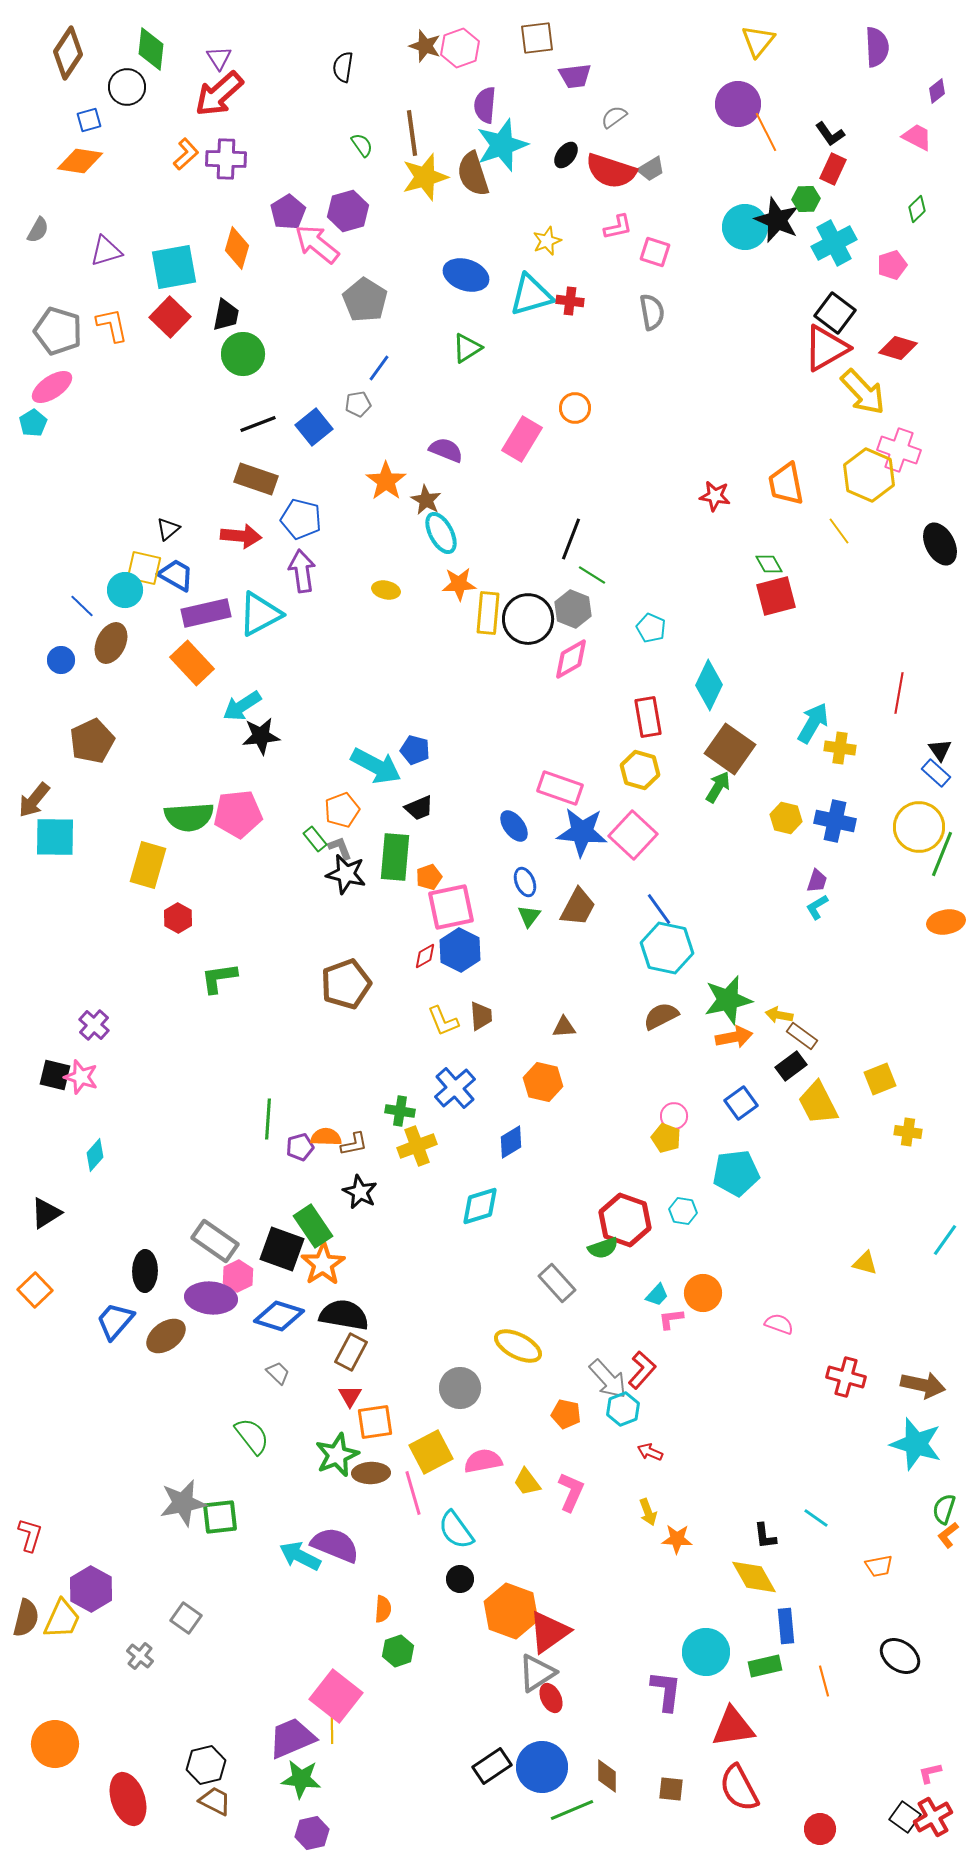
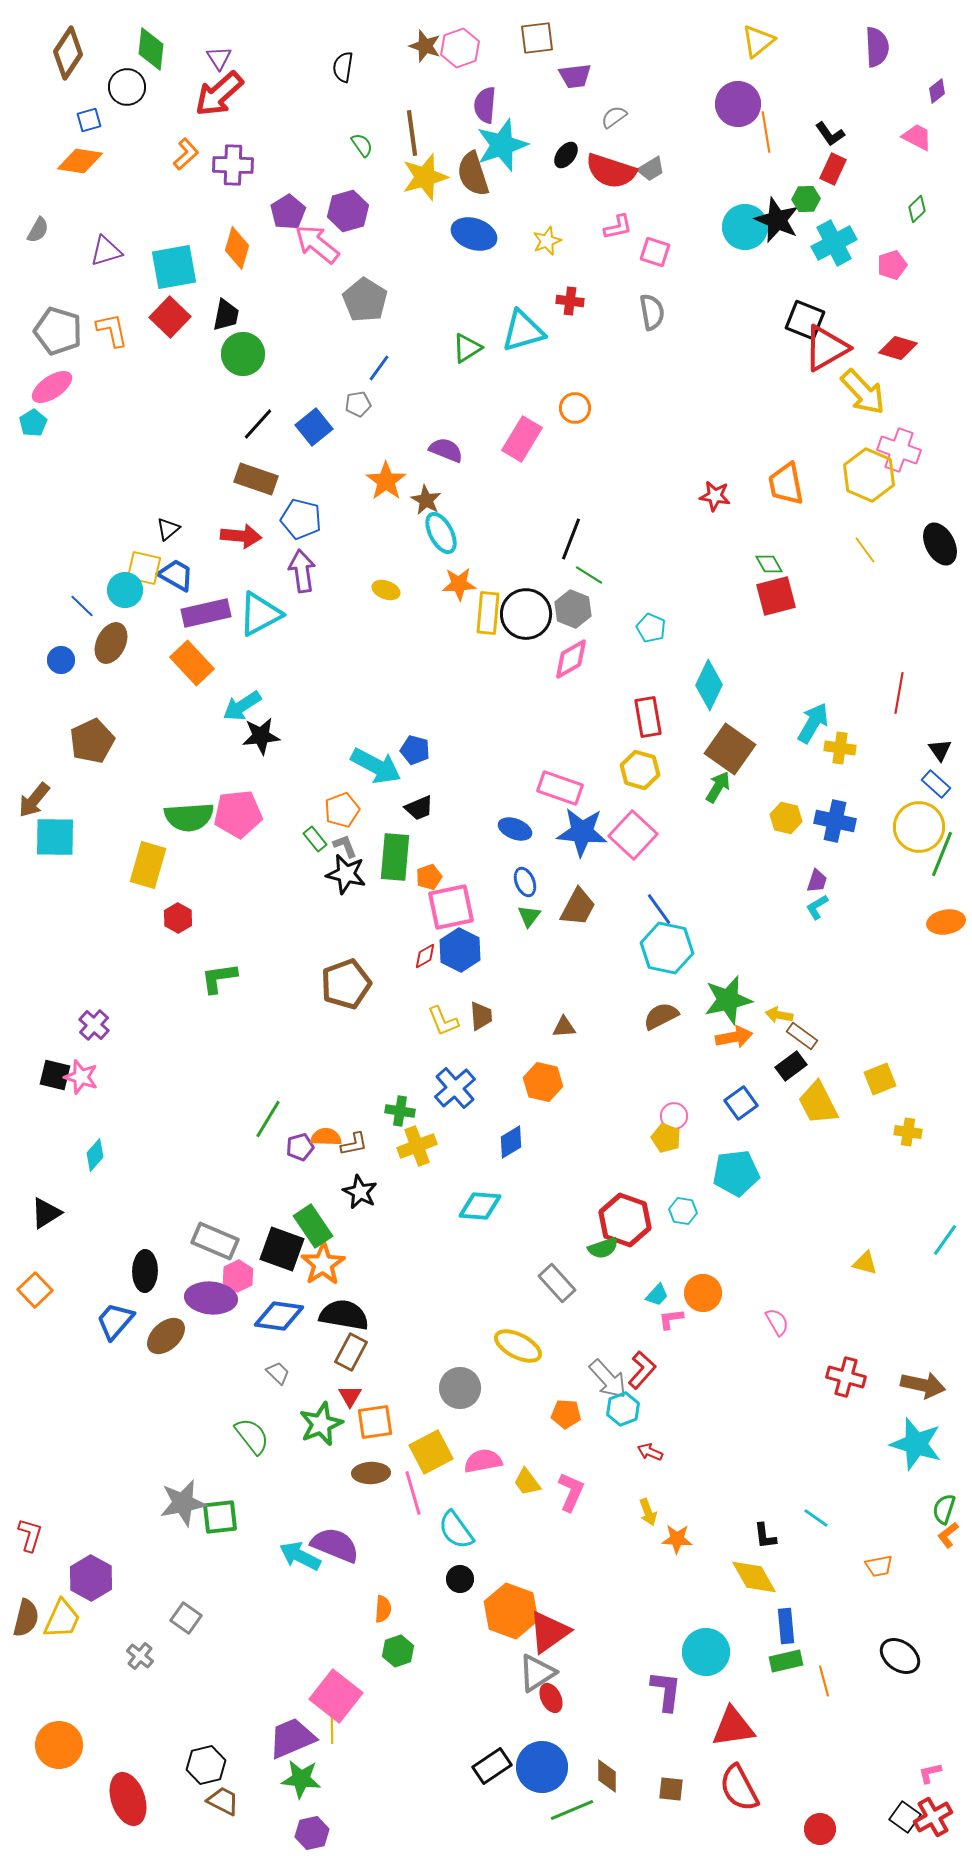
yellow triangle at (758, 41): rotated 12 degrees clockwise
orange line at (766, 132): rotated 18 degrees clockwise
purple cross at (226, 159): moved 7 px right, 6 px down
blue ellipse at (466, 275): moved 8 px right, 41 px up
cyan triangle at (531, 295): moved 8 px left, 36 px down
black square at (835, 313): moved 30 px left, 7 px down; rotated 15 degrees counterclockwise
orange L-shape at (112, 325): moved 5 px down
black line at (258, 424): rotated 27 degrees counterclockwise
yellow line at (839, 531): moved 26 px right, 19 px down
green line at (592, 575): moved 3 px left
yellow ellipse at (386, 590): rotated 8 degrees clockwise
black circle at (528, 619): moved 2 px left, 5 px up
blue rectangle at (936, 773): moved 11 px down
blue ellipse at (514, 826): moved 1 px right, 3 px down; rotated 32 degrees counterclockwise
gray L-shape at (340, 848): moved 5 px right, 2 px up
green line at (268, 1119): rotated 27 degrees clockwise
cyan diamond at (480, 1206): rotated 21 degrees clockwise
gray rectangle at (215, 1241): rotated 12 degrees counterclockwise
blue diamond at (279, 1316): rotated 9 degrees counterclockwise
pink semicircle at (779, 1324): moved 2 px left, 2 px up; rotated 40 degrees clockwise
brown ellipse at (166, 1336): rotated 6 degrees counterclockwise
orange pentagon at (566, 1414): rotated 8 degrees counterclockwise
green star at (337, 1455): moved 16 px left, 31 px up
purple hexagon at (91, 1589): moved 11 px up
green rectangle at (765, 1666): moved 21 px right, 5 px up
orange circle at (55, 1744): moved 4 px right, 1 px down
brown trapezoid at (215, 1801): moved 8 px right
